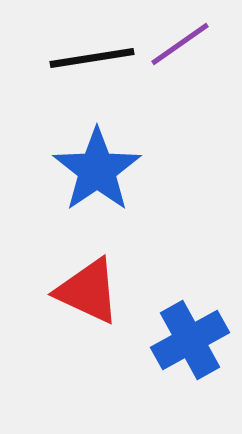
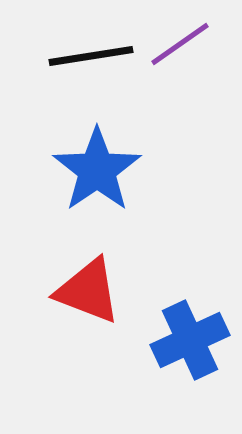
black line: moved 1 px left, 2 px up
red triangle: rotated 4 degrees counterclockwise
blue cross: rotated 4 degrees clockwise
